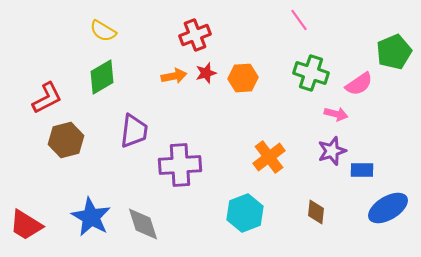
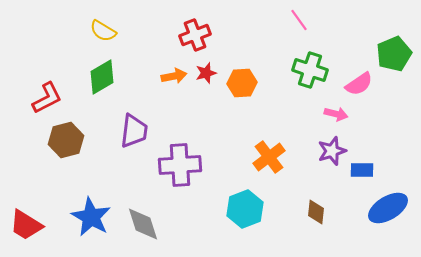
green pentagon: moved 2 px down
green cross: moved 1 px left, 3 px up
orange hexagon: moved 1 px left, 5 px down
cyan hexagon: moved 4 px up
